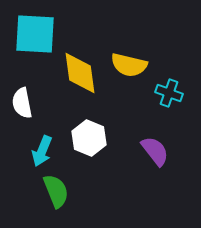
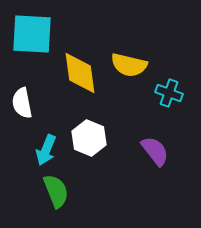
cyan square: moved 3 px left
cyan arrow: moved 4 px right, 1 px up
